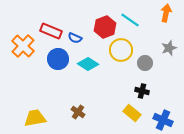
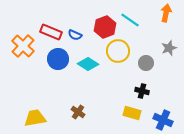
red rectangle: moved 1 px down
blue semicircle: moved 3 px up
yellow circle: moved 3 px left, 1 px down
gray circle: moved 1 px right
yellow rectangle: rotated 24 degrees counterclockwise
